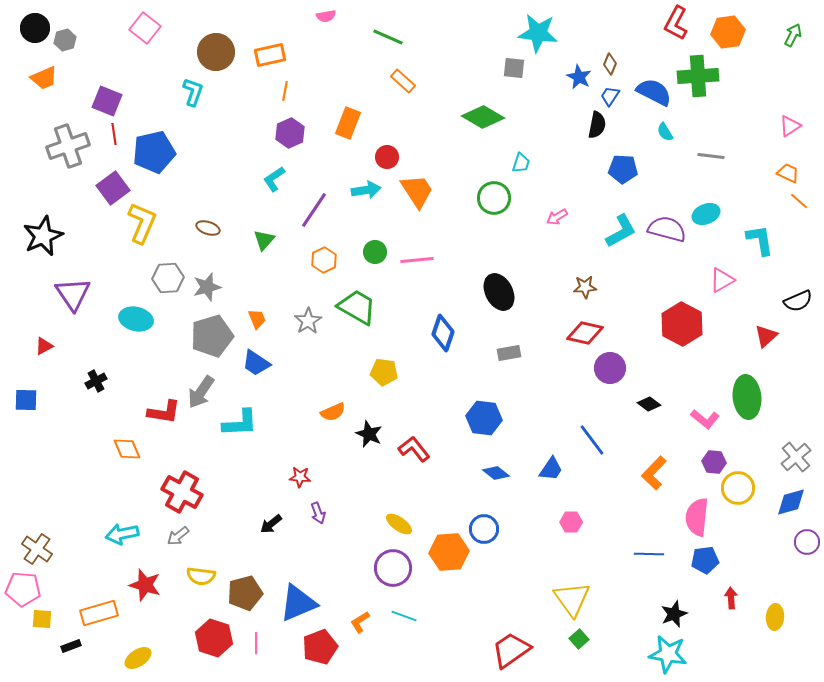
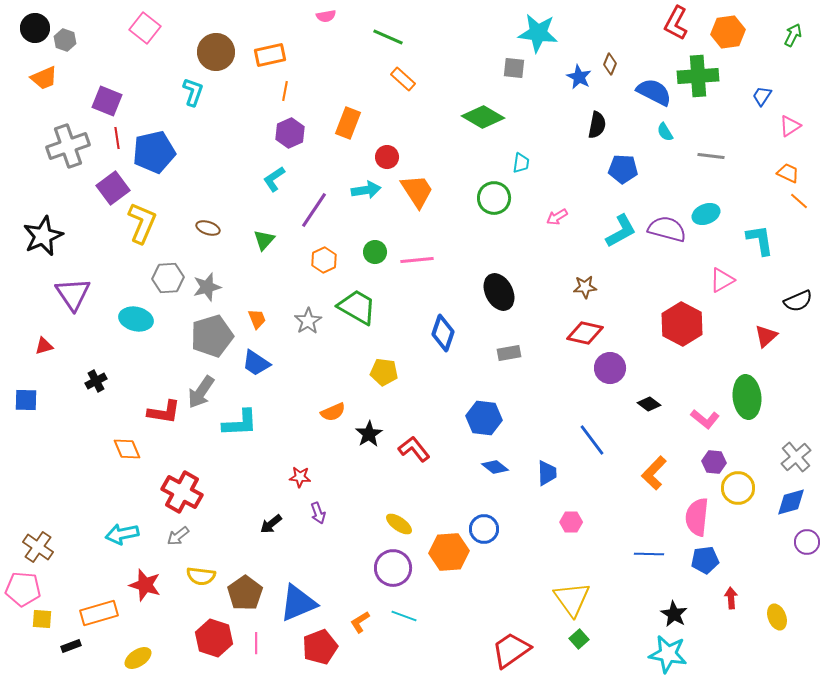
gray hexagon at (65, 40): rotated 25 degrees counterclockwise
orange rectangle at (403, 81): moved 2 px up
blue trapezoid at (610, 96): moved 152 px right
red line at (114, 134): moved 3 px right, 4 px down
cyan trapezoid at (521, 163): rotated 10 degrees counterclockwise
red triangle at (44, 346): rotated 12 degrees clockwise
black star at (369, 434): rotated 16 degrees clockwise
blue trapezoid at (551, 469): moved 4 px left, 4 px down; rotated 36 degrees counterclockwise
blue diamond at (496, 473): moved 1 px left, 6 px up
brown cross at (37, 549): moved 1 px right, 2 px up
brown pentagon at (245, 593): rotated 20 degrees counterclockwise
black star at (674, 614): rotated 20 degrees counterclockwise
yellow ellipse at (775, 617): moved 2 px right; rotated 25 degrees counterclockwise
